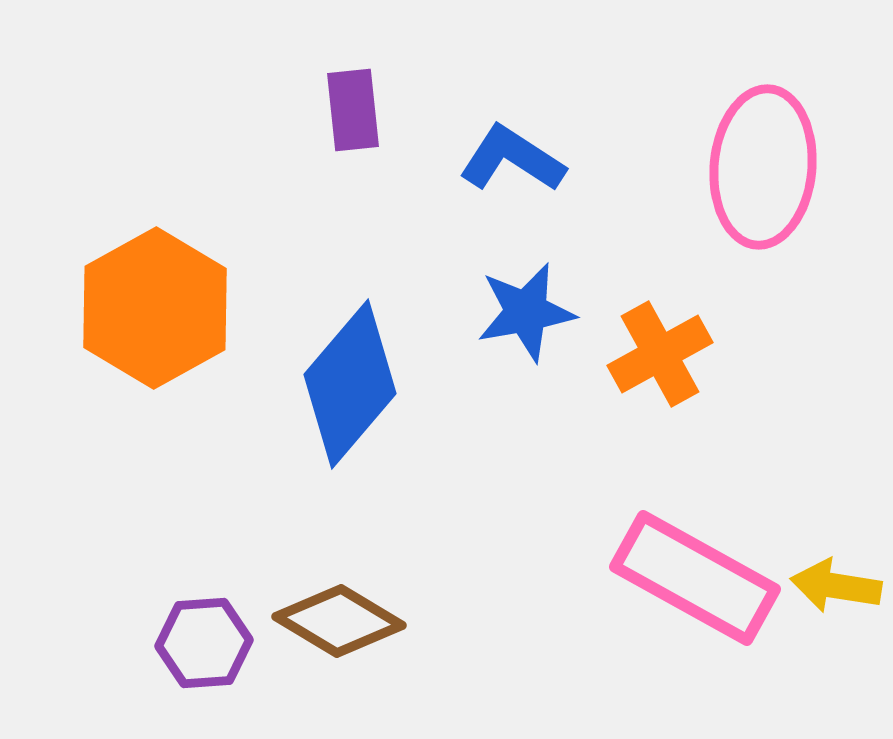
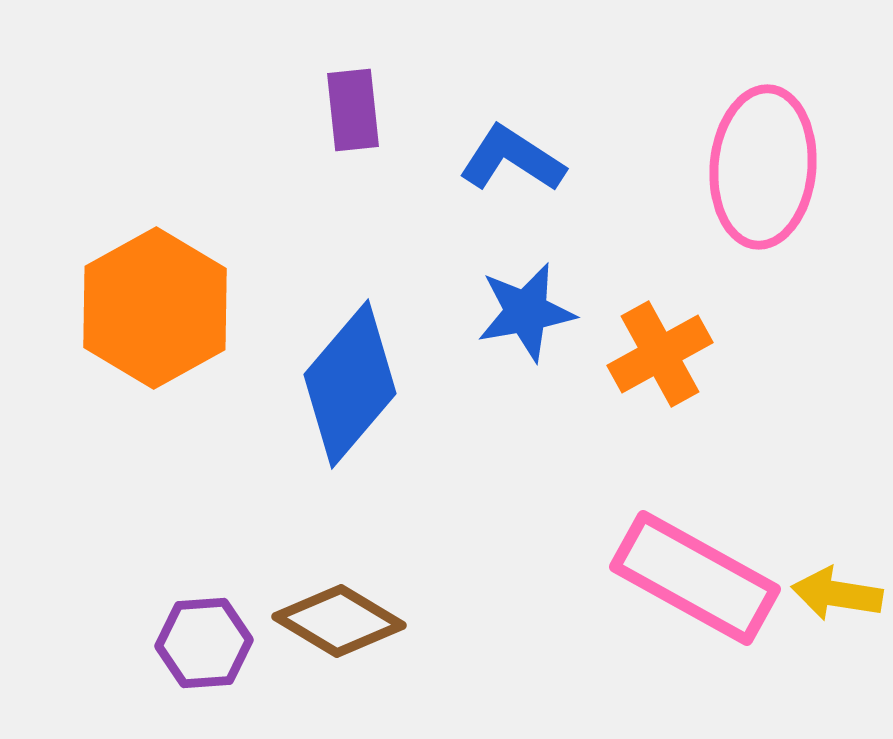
yellow arrow: moved 1 px right, 8 px down
